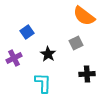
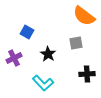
blue square: rotated 24 degrees counterclockwise
gray square: rotated 16 degrees clockwise
cyan L-shape: rotated 135 degrees clockwise
